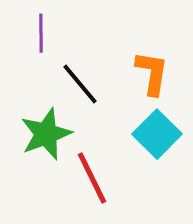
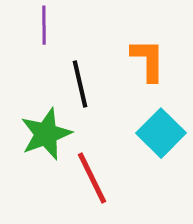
purple line: moved 3 px right, 8 px up
orange L-shape: moved 4 px left, 13 px up; rotated 9 degrees counterclockwise
black line: rotated 27 degrees clockwise
cyan square: moved 4 px right, 1 px up
